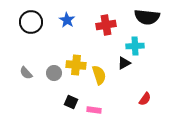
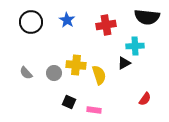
black square: moved 2 px left
